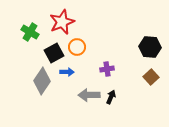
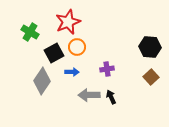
red star: moved 6 px right
blue arrow: moved 5 px right
black arrow: rotated 48 degrees counterclockwise
